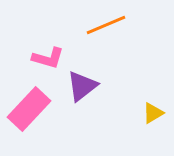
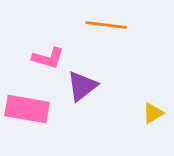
orange line: rotated 30 degrees clockwise
pink rectangle: moved 2 px left; rotated 57 degrees clockwise
